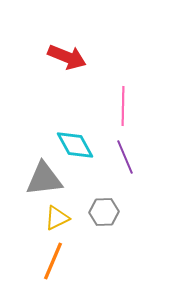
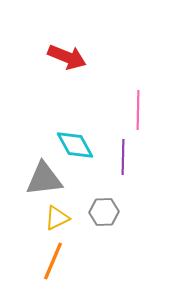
pink line: moved 15 px right, 4 px down
purple line: moved 2 px left; rotated 24 degrees clockwise
